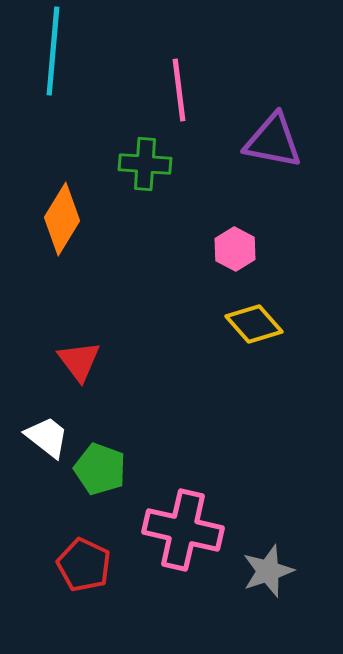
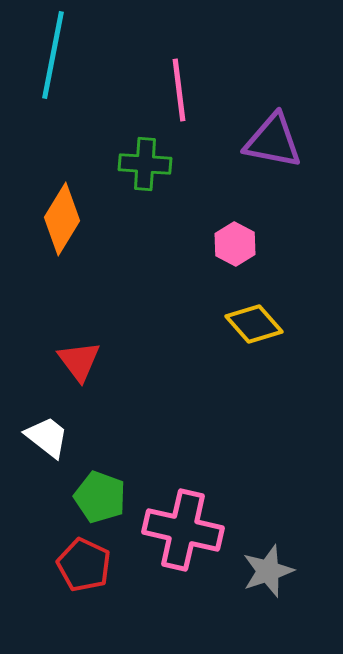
cyan line: moved 4 px down; rotated 6 degrees clockwise
pink hexagon: moved 5 px up
green pentagon: moved 28 px down
